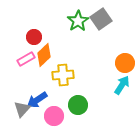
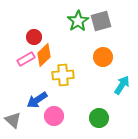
gray square: moved 2 px down; rotated 20 degrees clockwise
orange circle: moved 22 px left, 6 px up
green circle: moved 21 px right, 13 px down
gray triangle: moved 9 px left, 11 px down; rotated 30 degrees counterclockwise
